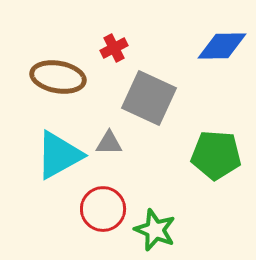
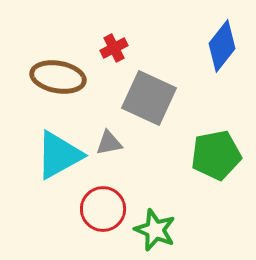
blue diamond: rotated 51 degrees counterclockwise
gray triangle: rotated 12 degrees counterclockwise
green pentagon: rotated 15 degrees counterclockwise
